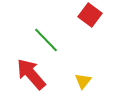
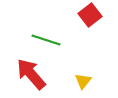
red square: rotated 15 degrees clockwise
green line: rotated 28 degrees counterclockwise
